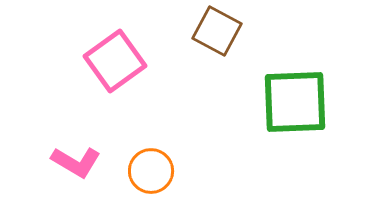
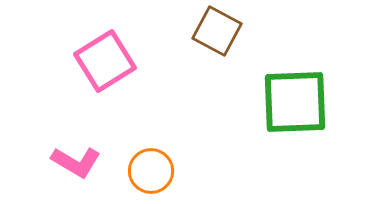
pink square: moved 10 px left; rotated 4 degrees clockwise
